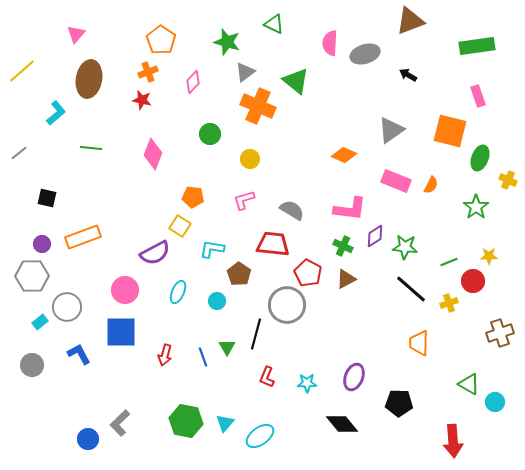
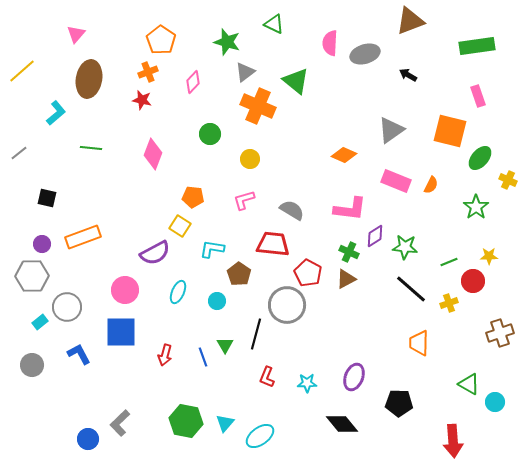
green ellipse at (480, 158): rotated 20 degrees clockwise
green cross at (343, 246): moved 6 px right, 6 px down
green triangle at (227, 347): moved 2 px left, 2 px up
